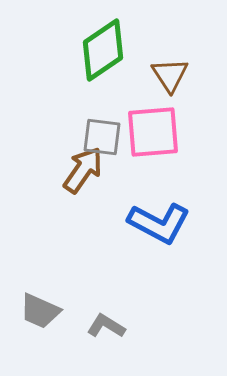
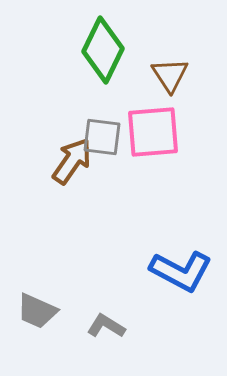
green diamond: rotated 30 degrees counterclockwise
brown arrow: moved 11 px left, 9 px up
blue L-shape: moved 22 px right, 48 px down
gray trapezoid: moved 3 px left
